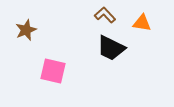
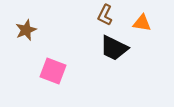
brown L-shape: rotated 110 degrees counterclockwise
black trapezoid: moved 3 px right
pink square: rotated 8 degrees clockwise
